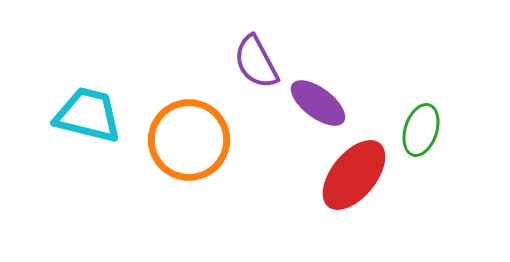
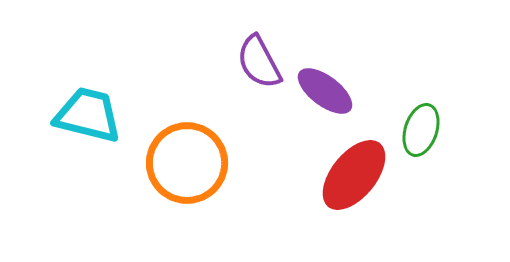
purple semicircle: moved 3 px right
purple ellipse: moved 7 px right, 12 px up
orange circle: moved 2 px left, 23 px down
